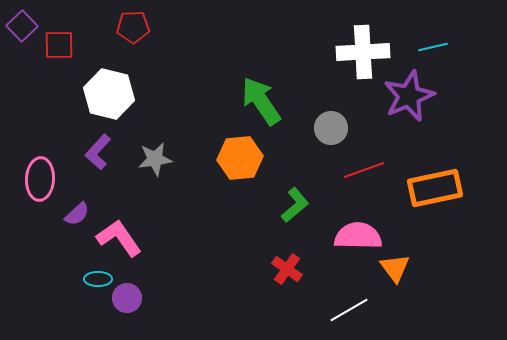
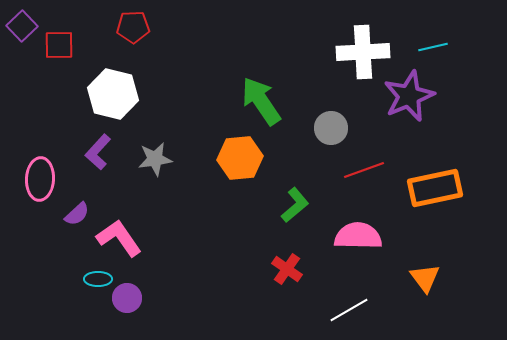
white hexagon: moved 4 px right
orange triangle: moved 30 px right, 10 px down
